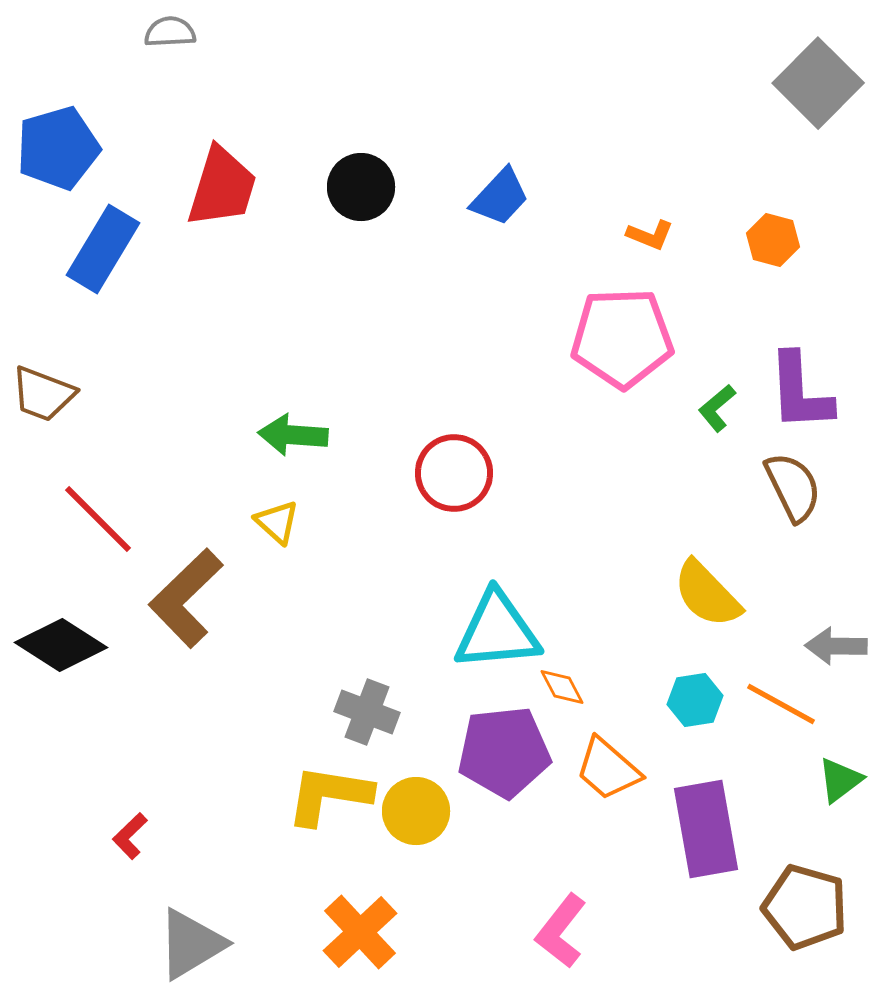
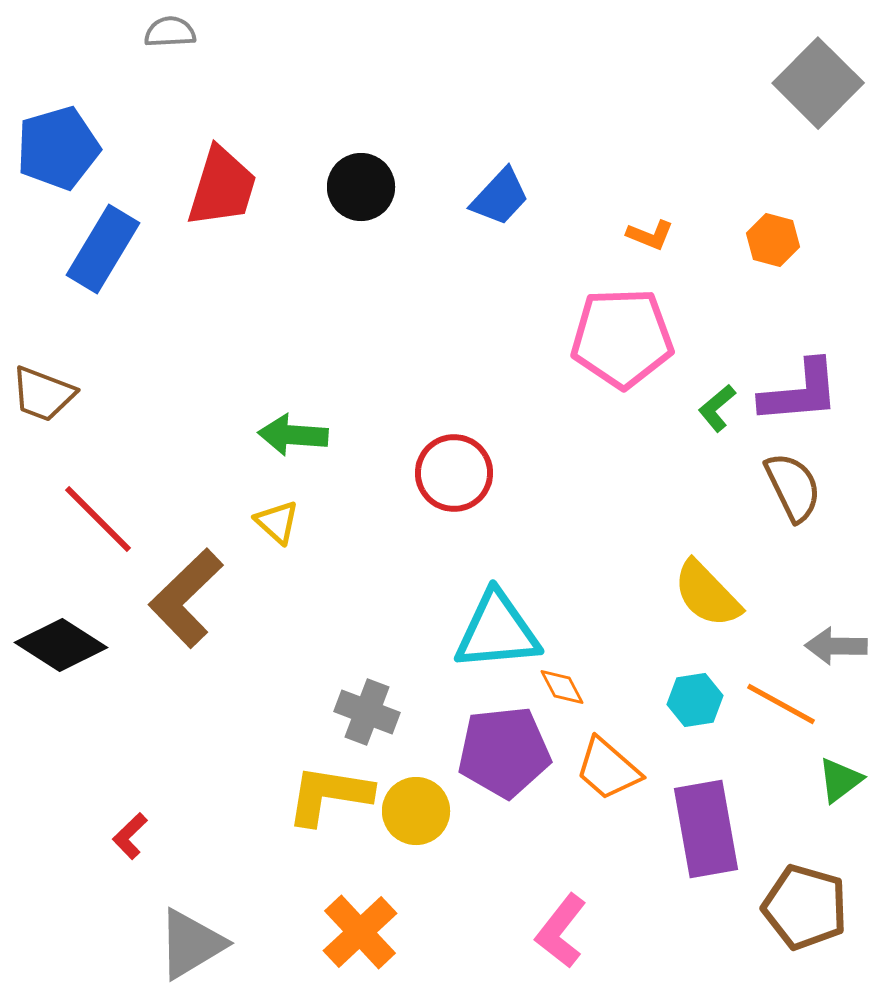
purple L-shape: rotated 92 degrees counterclockwise
